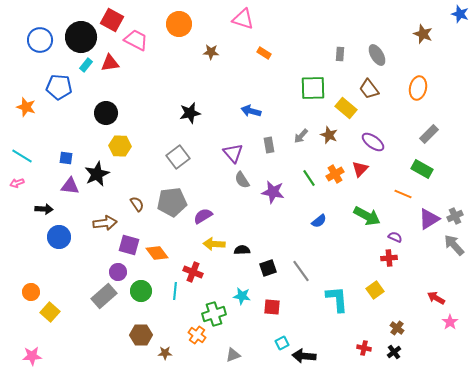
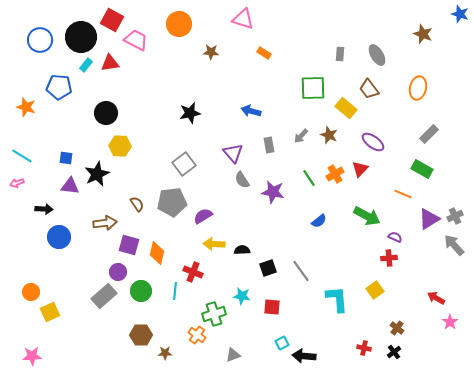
gray square at (178, 157): moved 6 px right, 7 px down
orange diamond at (157, 253): rotated 50 degrees clockwise
yellow square at (50, 312): rotated 24 degrees clockwise
